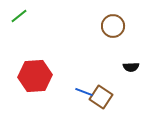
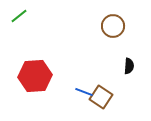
black semicircle: moved 2 px left, 1 px up; rotated 84 degrees counterclockwise
